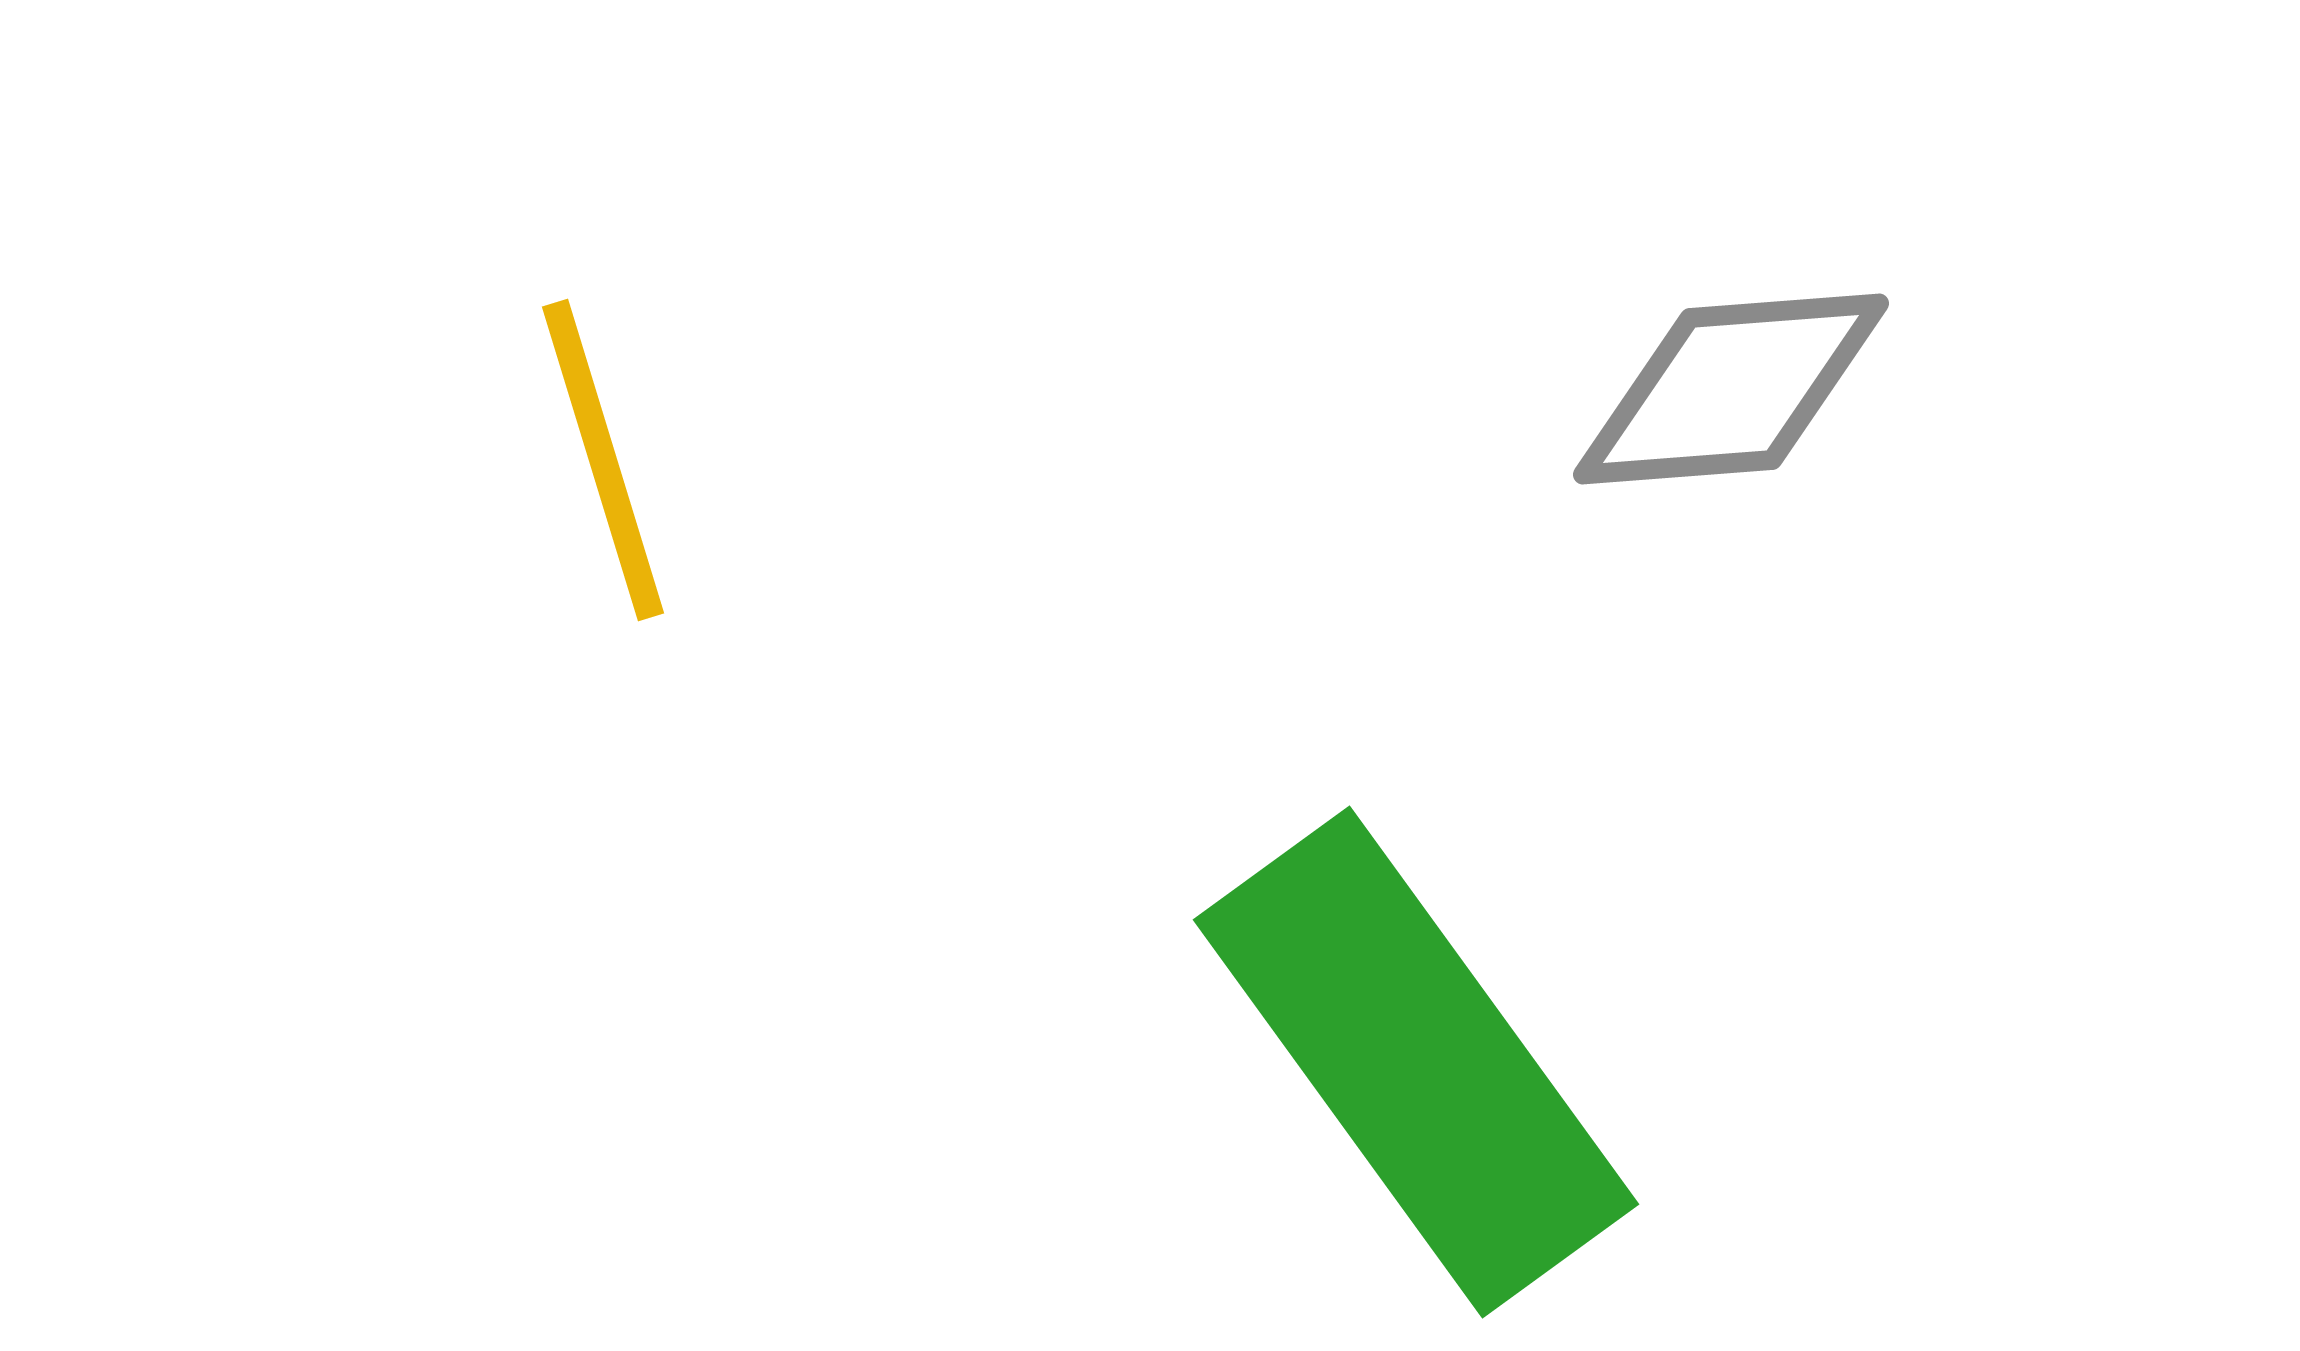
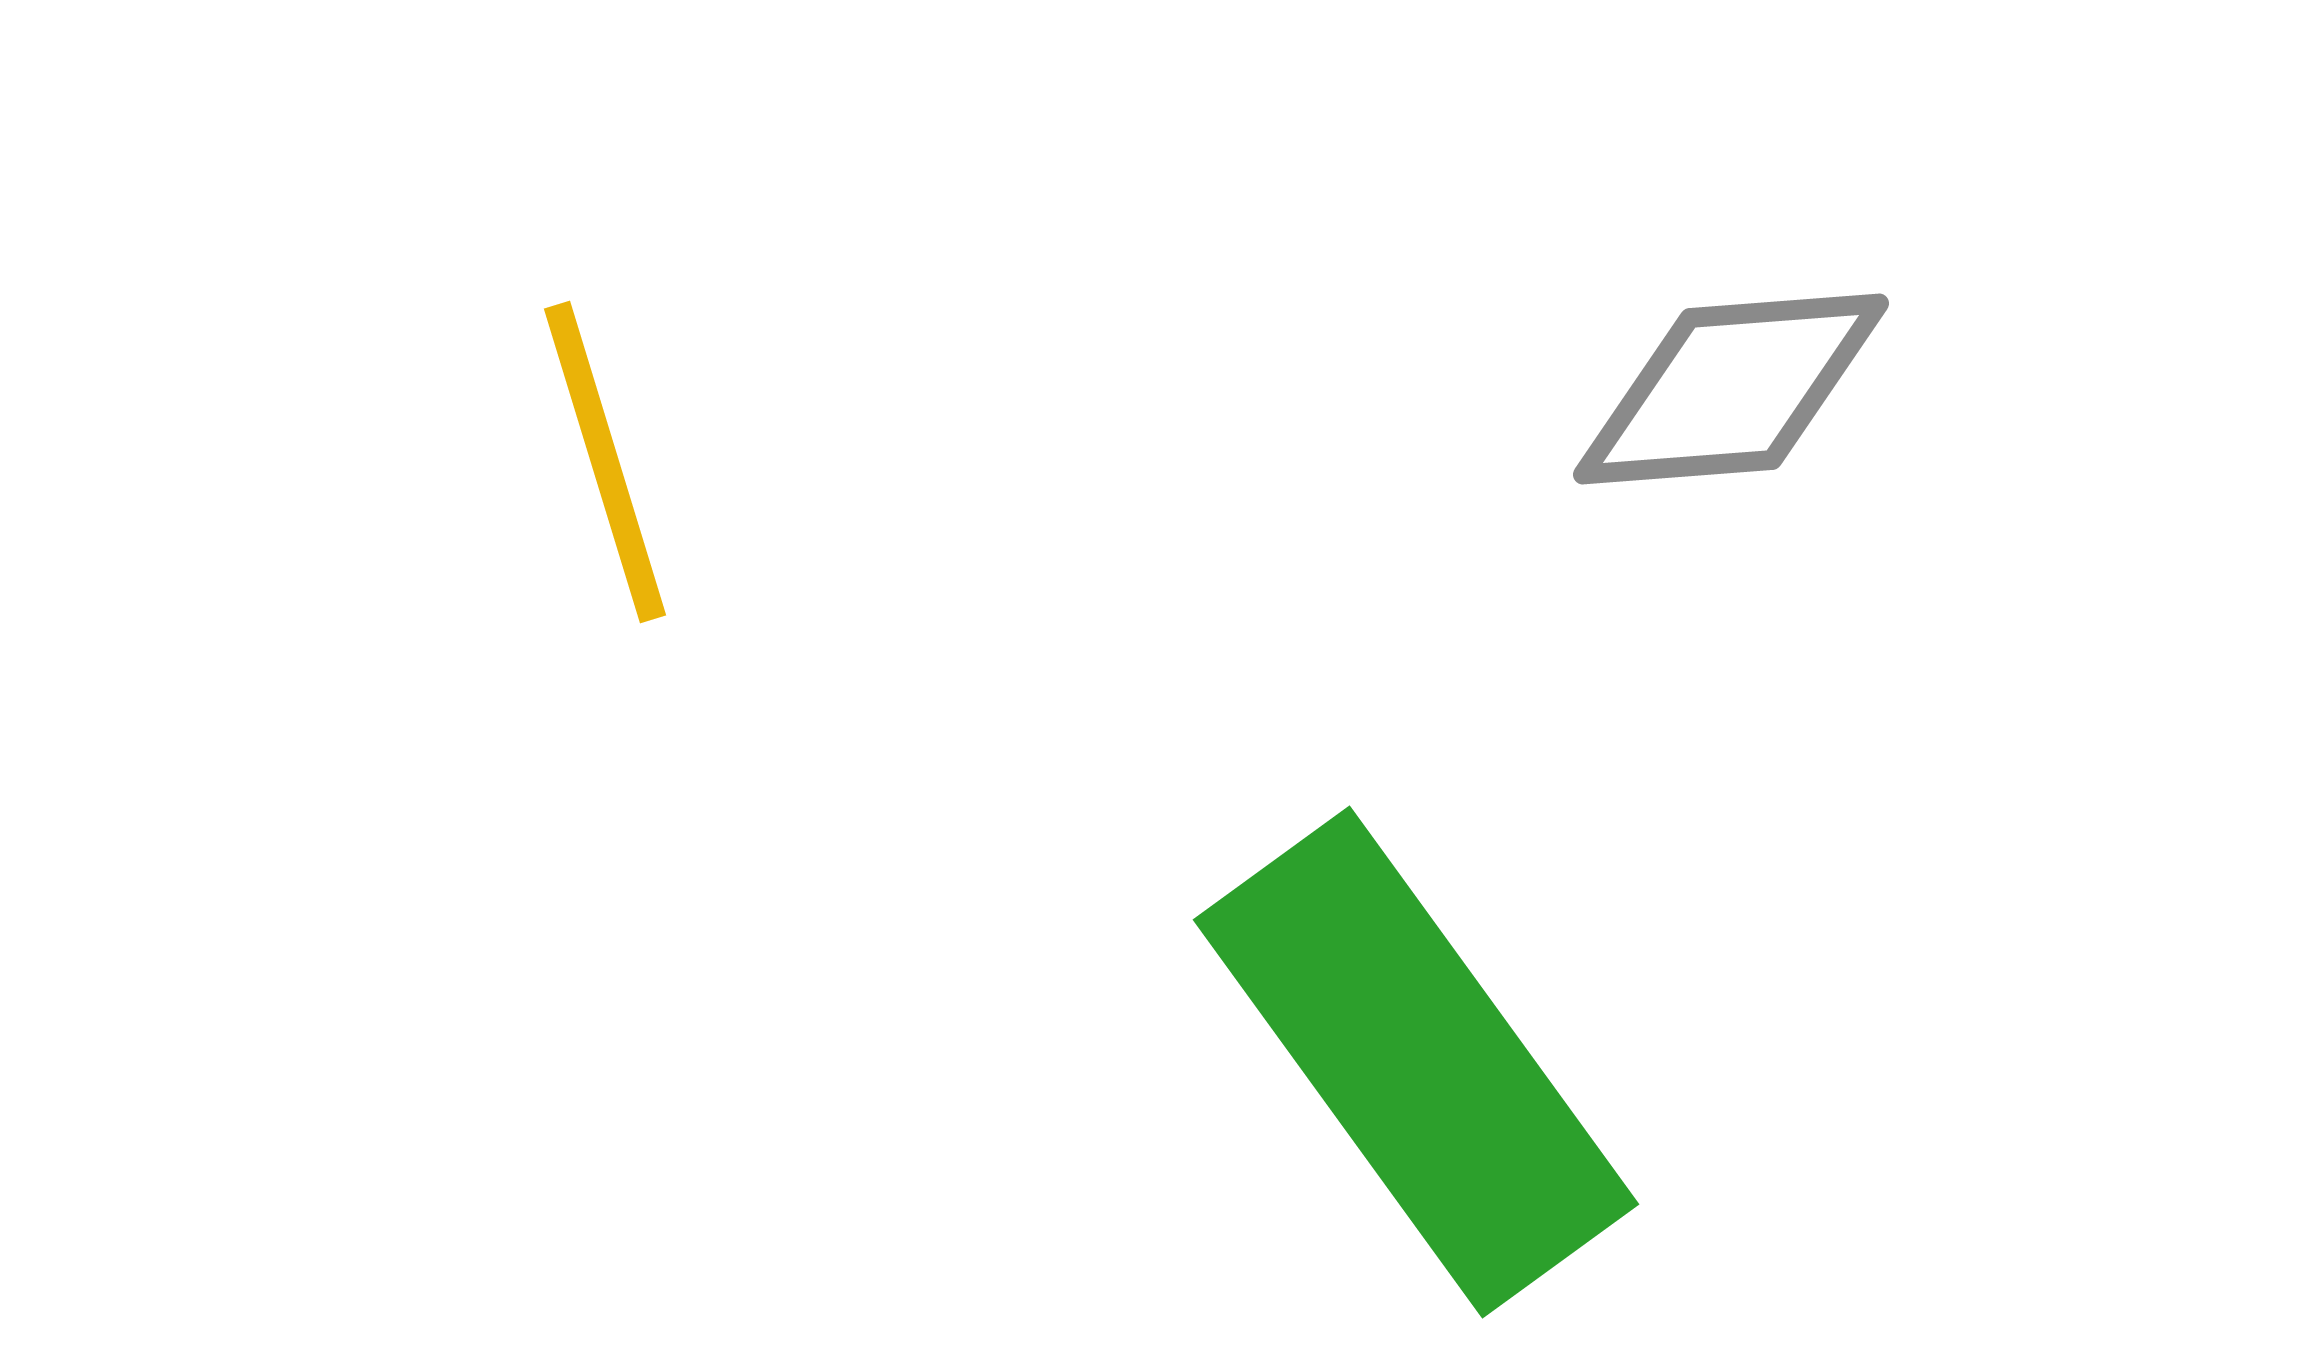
yellow line: moved 2 px right, 2 px down
